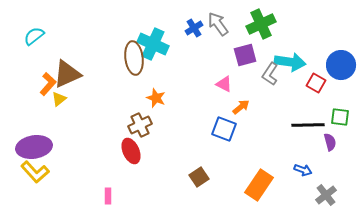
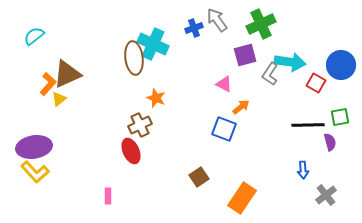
gray arrow: moved 1 px left, 4 px up
blue cross: rotated 12 degrees clockwise
green square: rotated 18 degrees counterclockwise
blue arrow: rotated 66 degrees clockwise
orange rectangle: moved 17 px left, 13 px down
